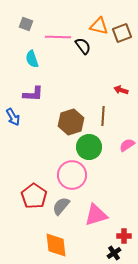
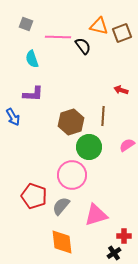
red pentagon: rotated 15 degrees counterclockwise
orange diamond: moved 6 px right, 3 px up
